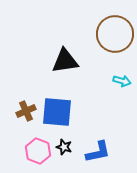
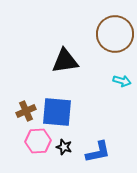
pink hexagon: moved 10 px up; rotated 25 degrees counterclockwise
